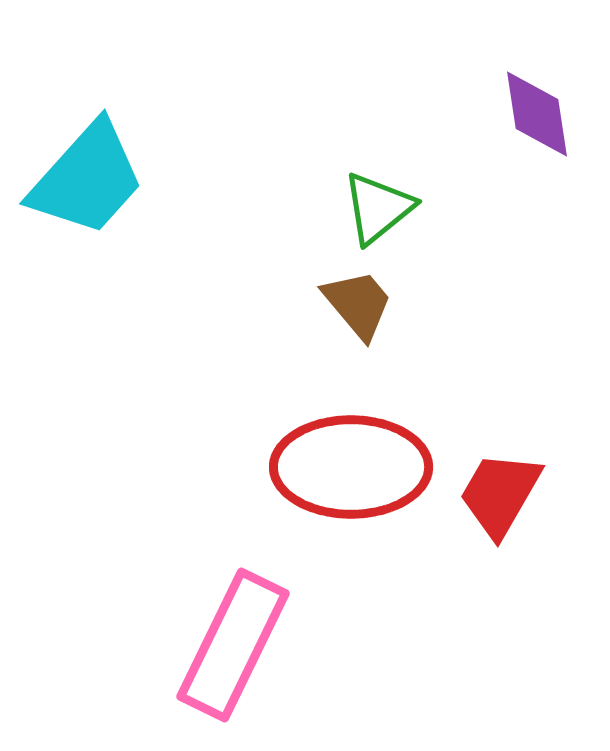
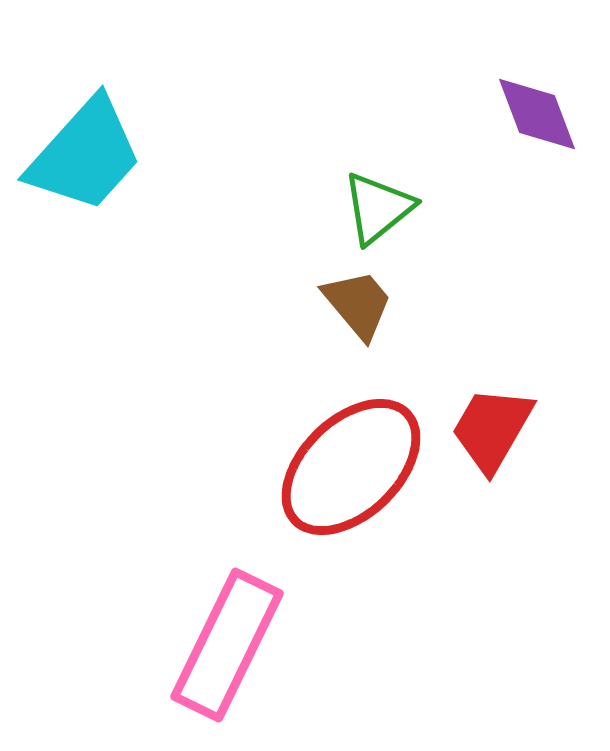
purple diamond: rotated 12 degrees counterclockwise
cyan trapezoid: moved 2 px left, 24 px up
red ellipse: rotated 44 degrees counterclockwise
red trapezoid: moved 8 px left, 65 px up
pink rectangle: moved 6 px left
